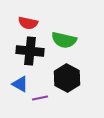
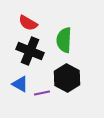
red semicircle: rotated 18 degrees clockwise
green semicircle: rotated 80 degrees clockwise
black cross: rotated 16 degrees clockwise
purple line: moved 2 px right, 5 px up
